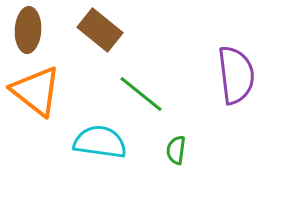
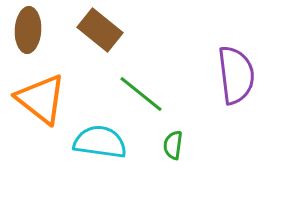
orange triangle: moved 5 px right, 8 px down
green semicircle: moved 3 px left, 5 px up
